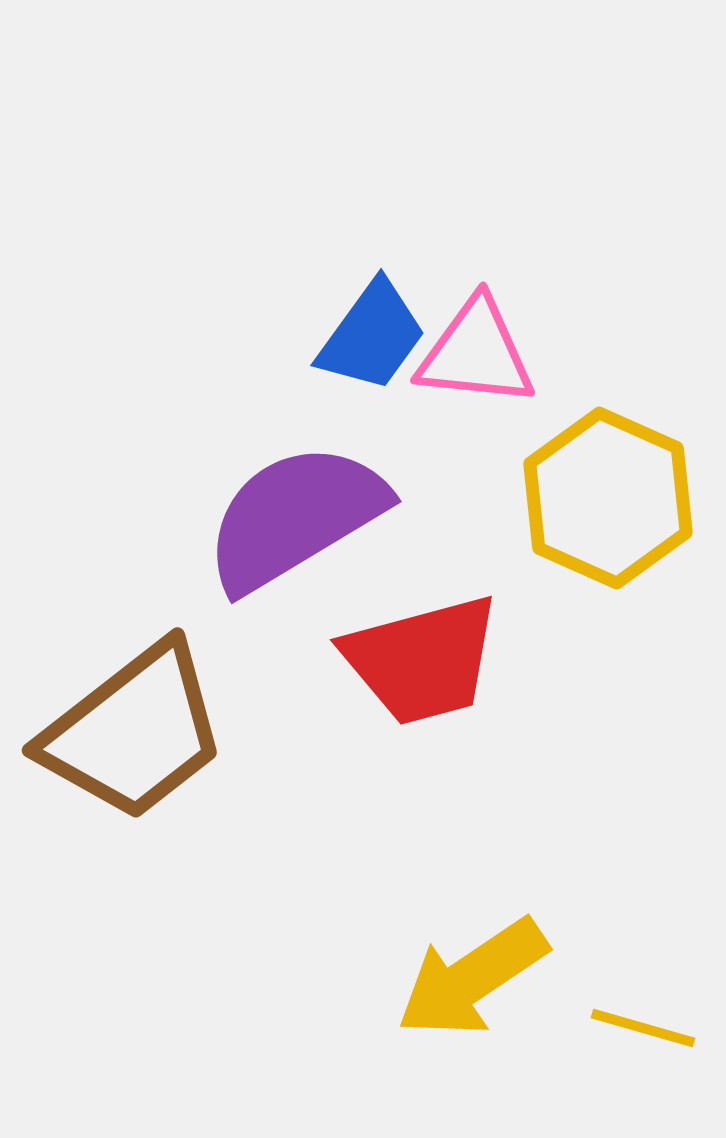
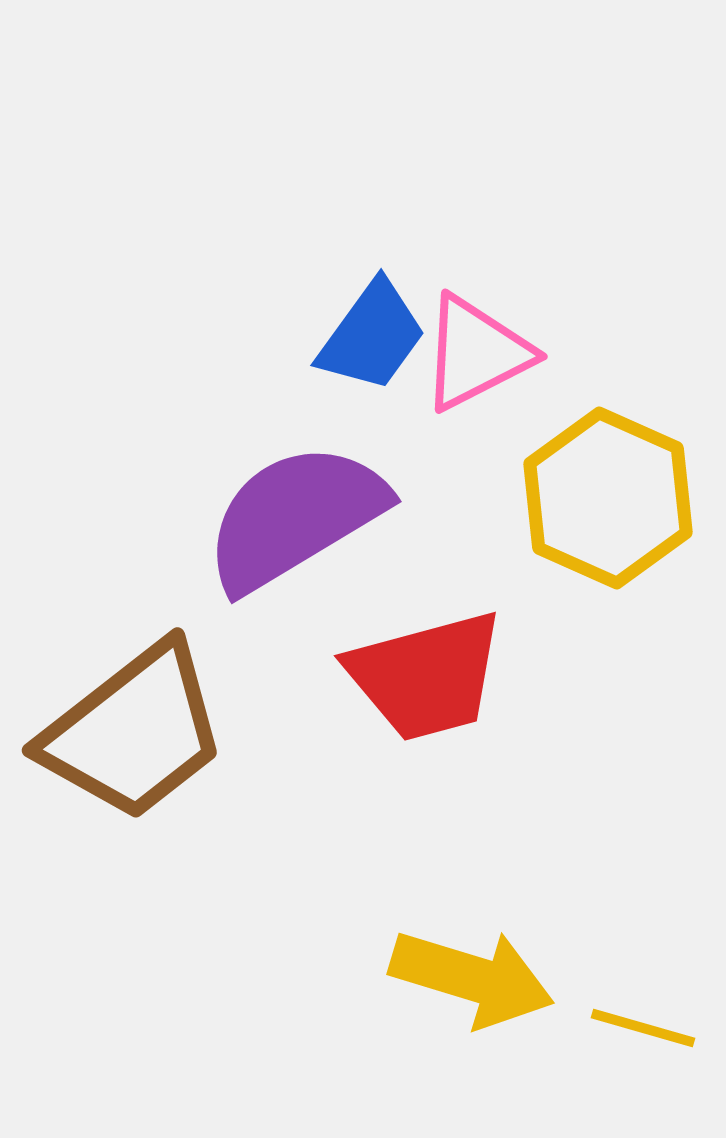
pink triangle: rotated 33 degrees counterclockwise
red trapezoid: moved 4 px right, 16 px down
yellow arrow: rotated 129 degrees counterclockwise
